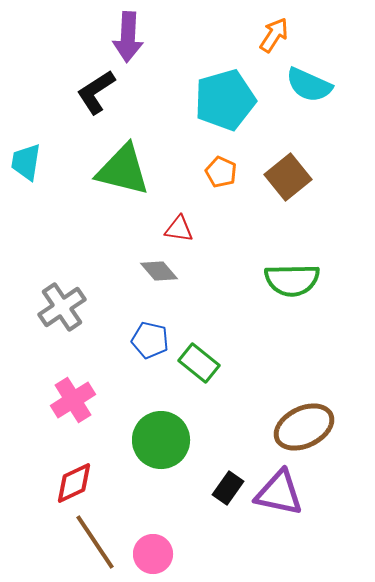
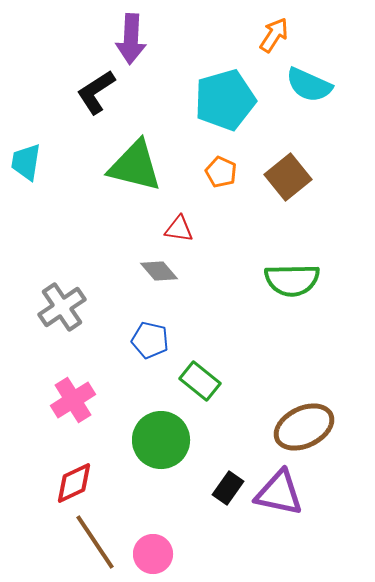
purple arrow: moved 3 px right, 2 px down
green triangle: moved 12 px right, 4 px up
green rectangle: moved 1 px right, 18 px down
